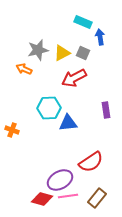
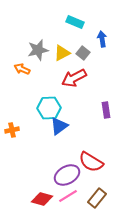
cyan rectangle: moved 8 px left
blue arrow: moved 2 px right, 2 px down
gray square: rotated 16 degrees clockwise
orange arrow: moved 2 px left
blue triangle: moved 9 px left, 3 px down; rotated 30 degrees counterclockwise
orange cross: rotated 32 degrees counterclockwise
red semicircle: rotated 65 degrees clockwise
purple ellipse: moved 7 px right, 5 px up
pink line: rotated 24 degrees counterclockwise
